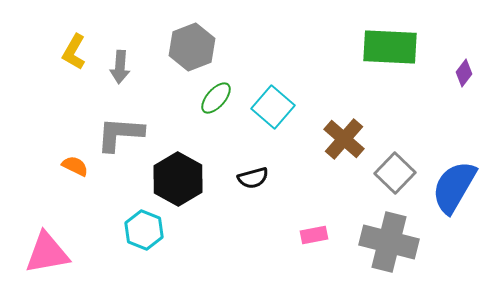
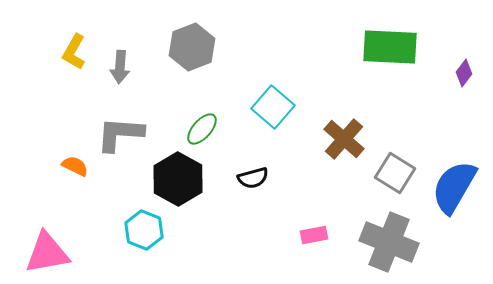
green ellipse: moved 14 px left, 31 px down
gray square: rotated 12 degrees counterclockwise
gray cross: rotated 8 degrees clockwise
